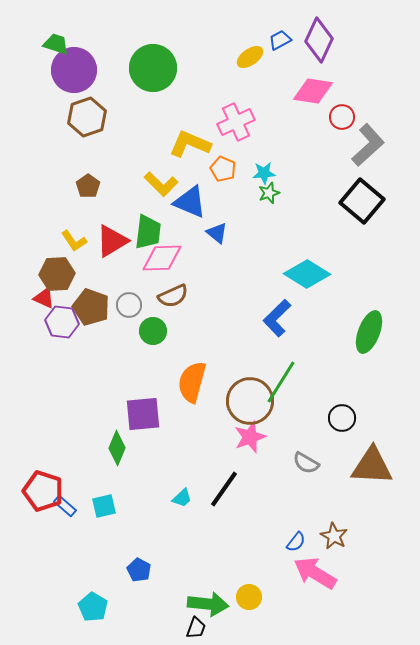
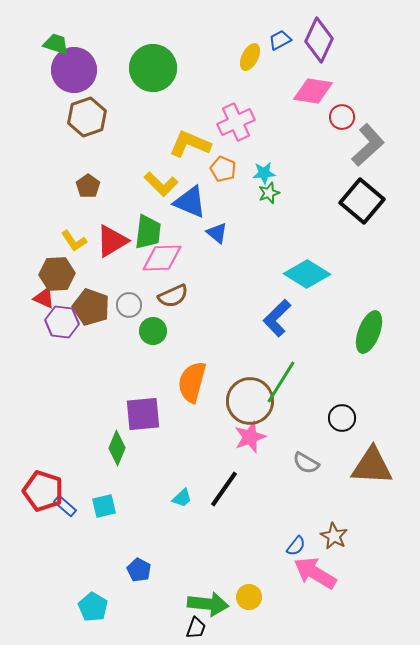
yellow ellipse at (250, 57): rotated 28 degrees counterclockwise
blue semicircle at (296, 542): moved 4 px down
